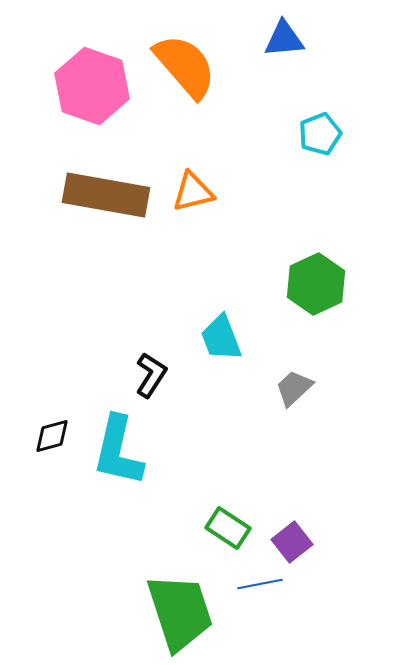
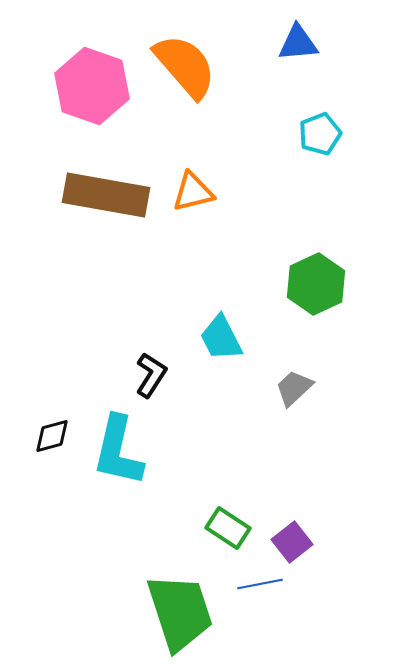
blue triangle: moved 14 px right, 4 px down
cyan trapezoid: rotated 6 degrees counterclockwise
